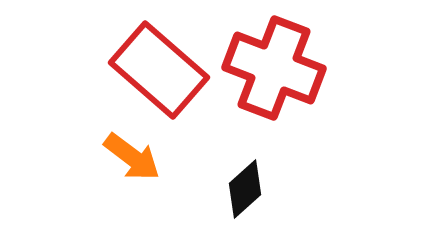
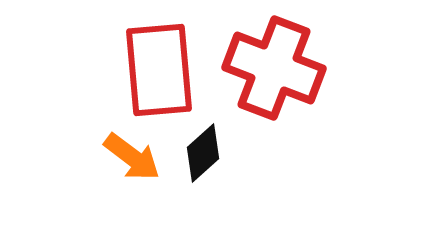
red rectangle: rotated 44 degrees clockwise
black diamond: moved 42 px left, 36 px up
